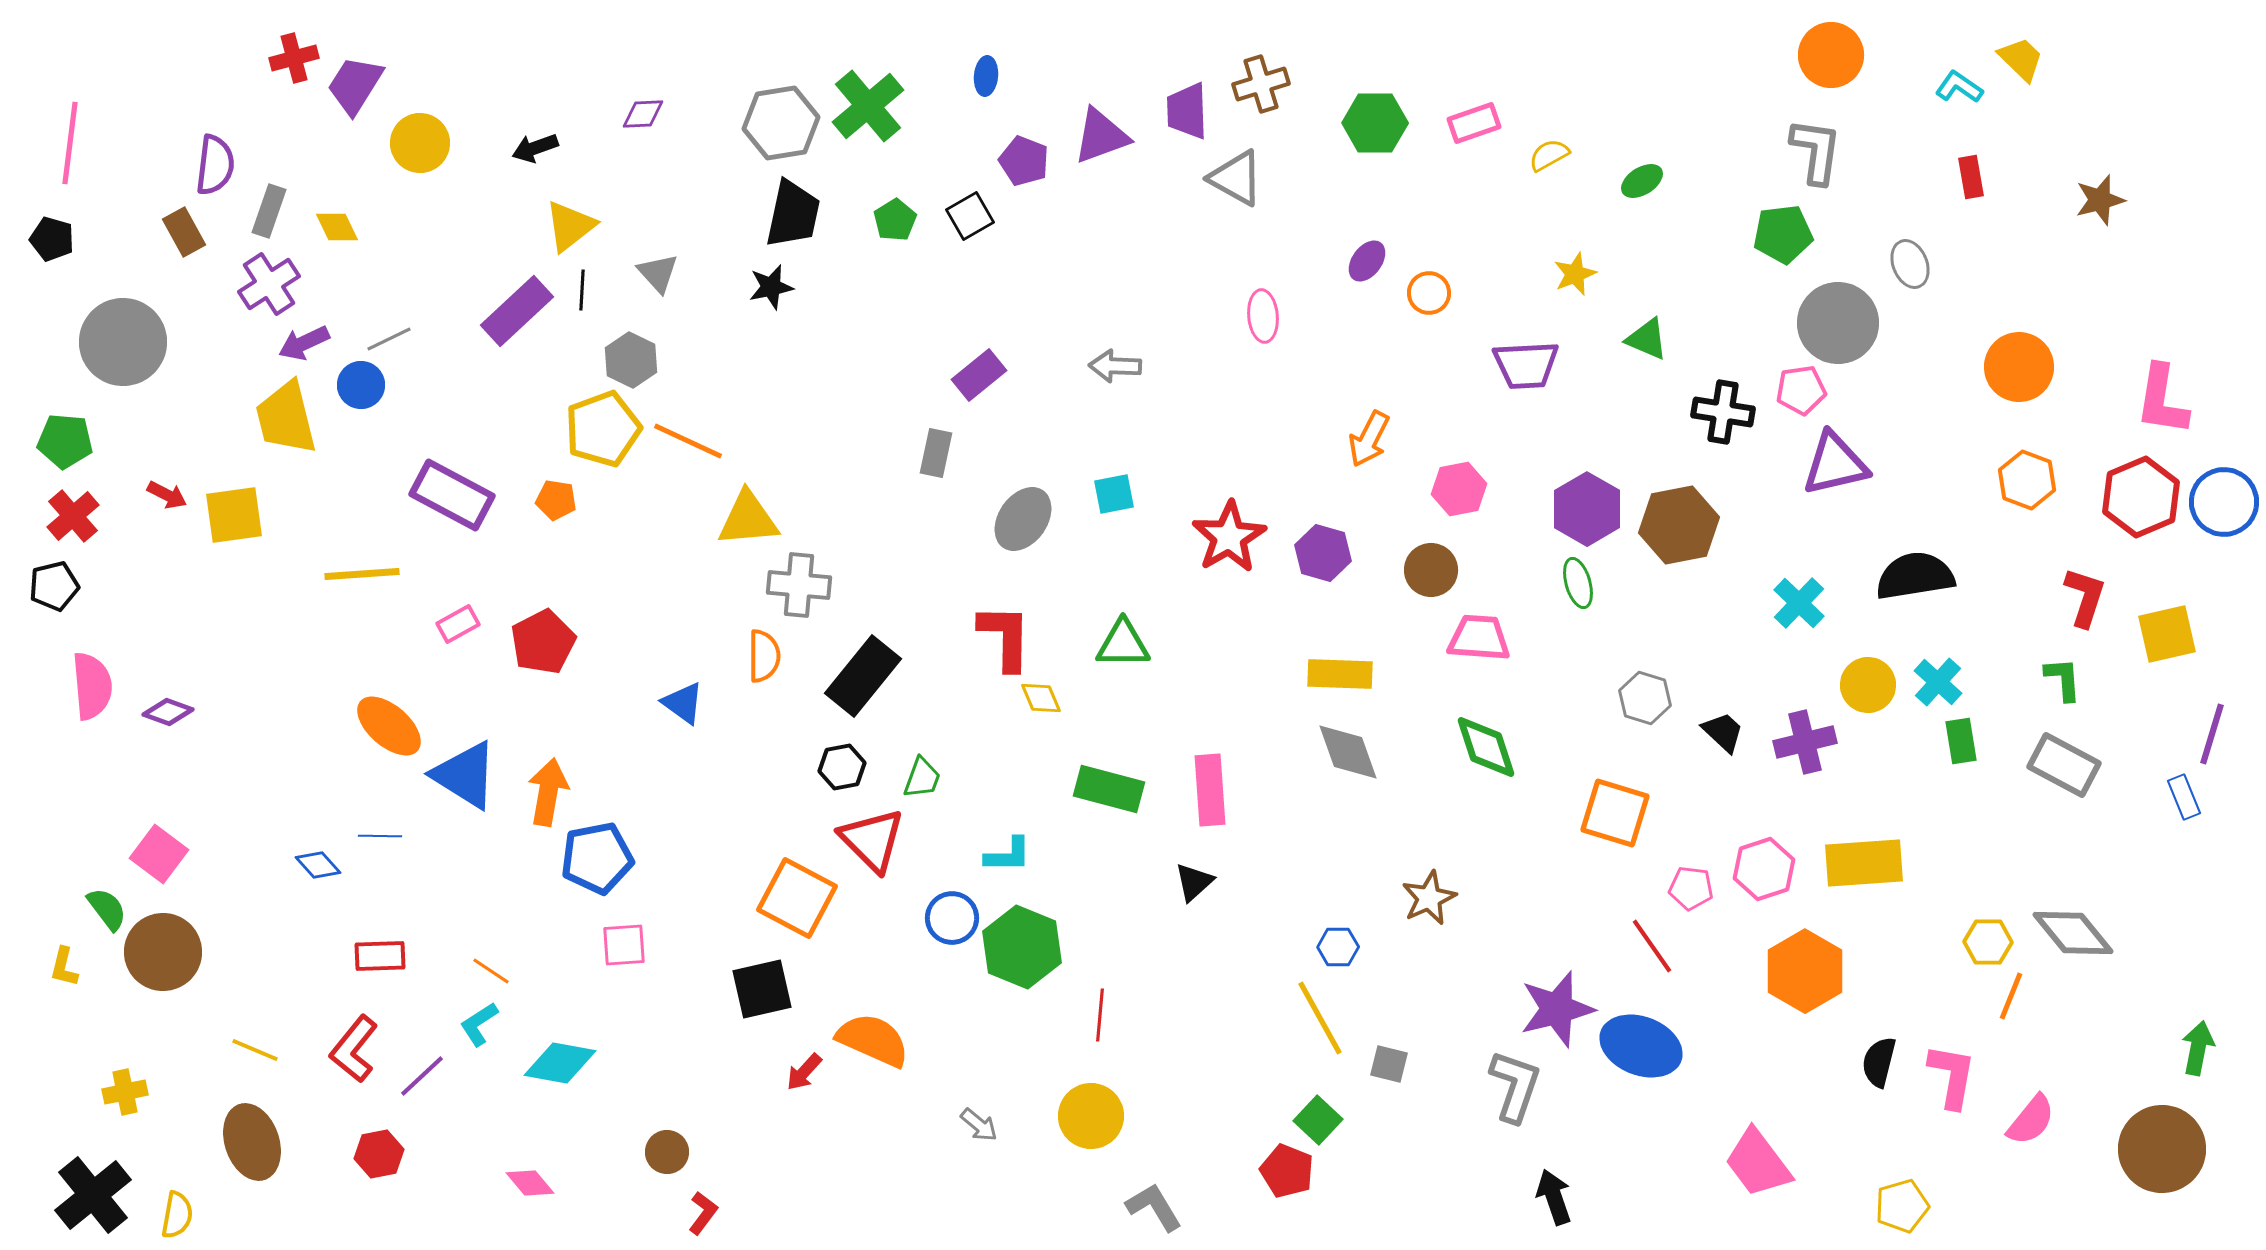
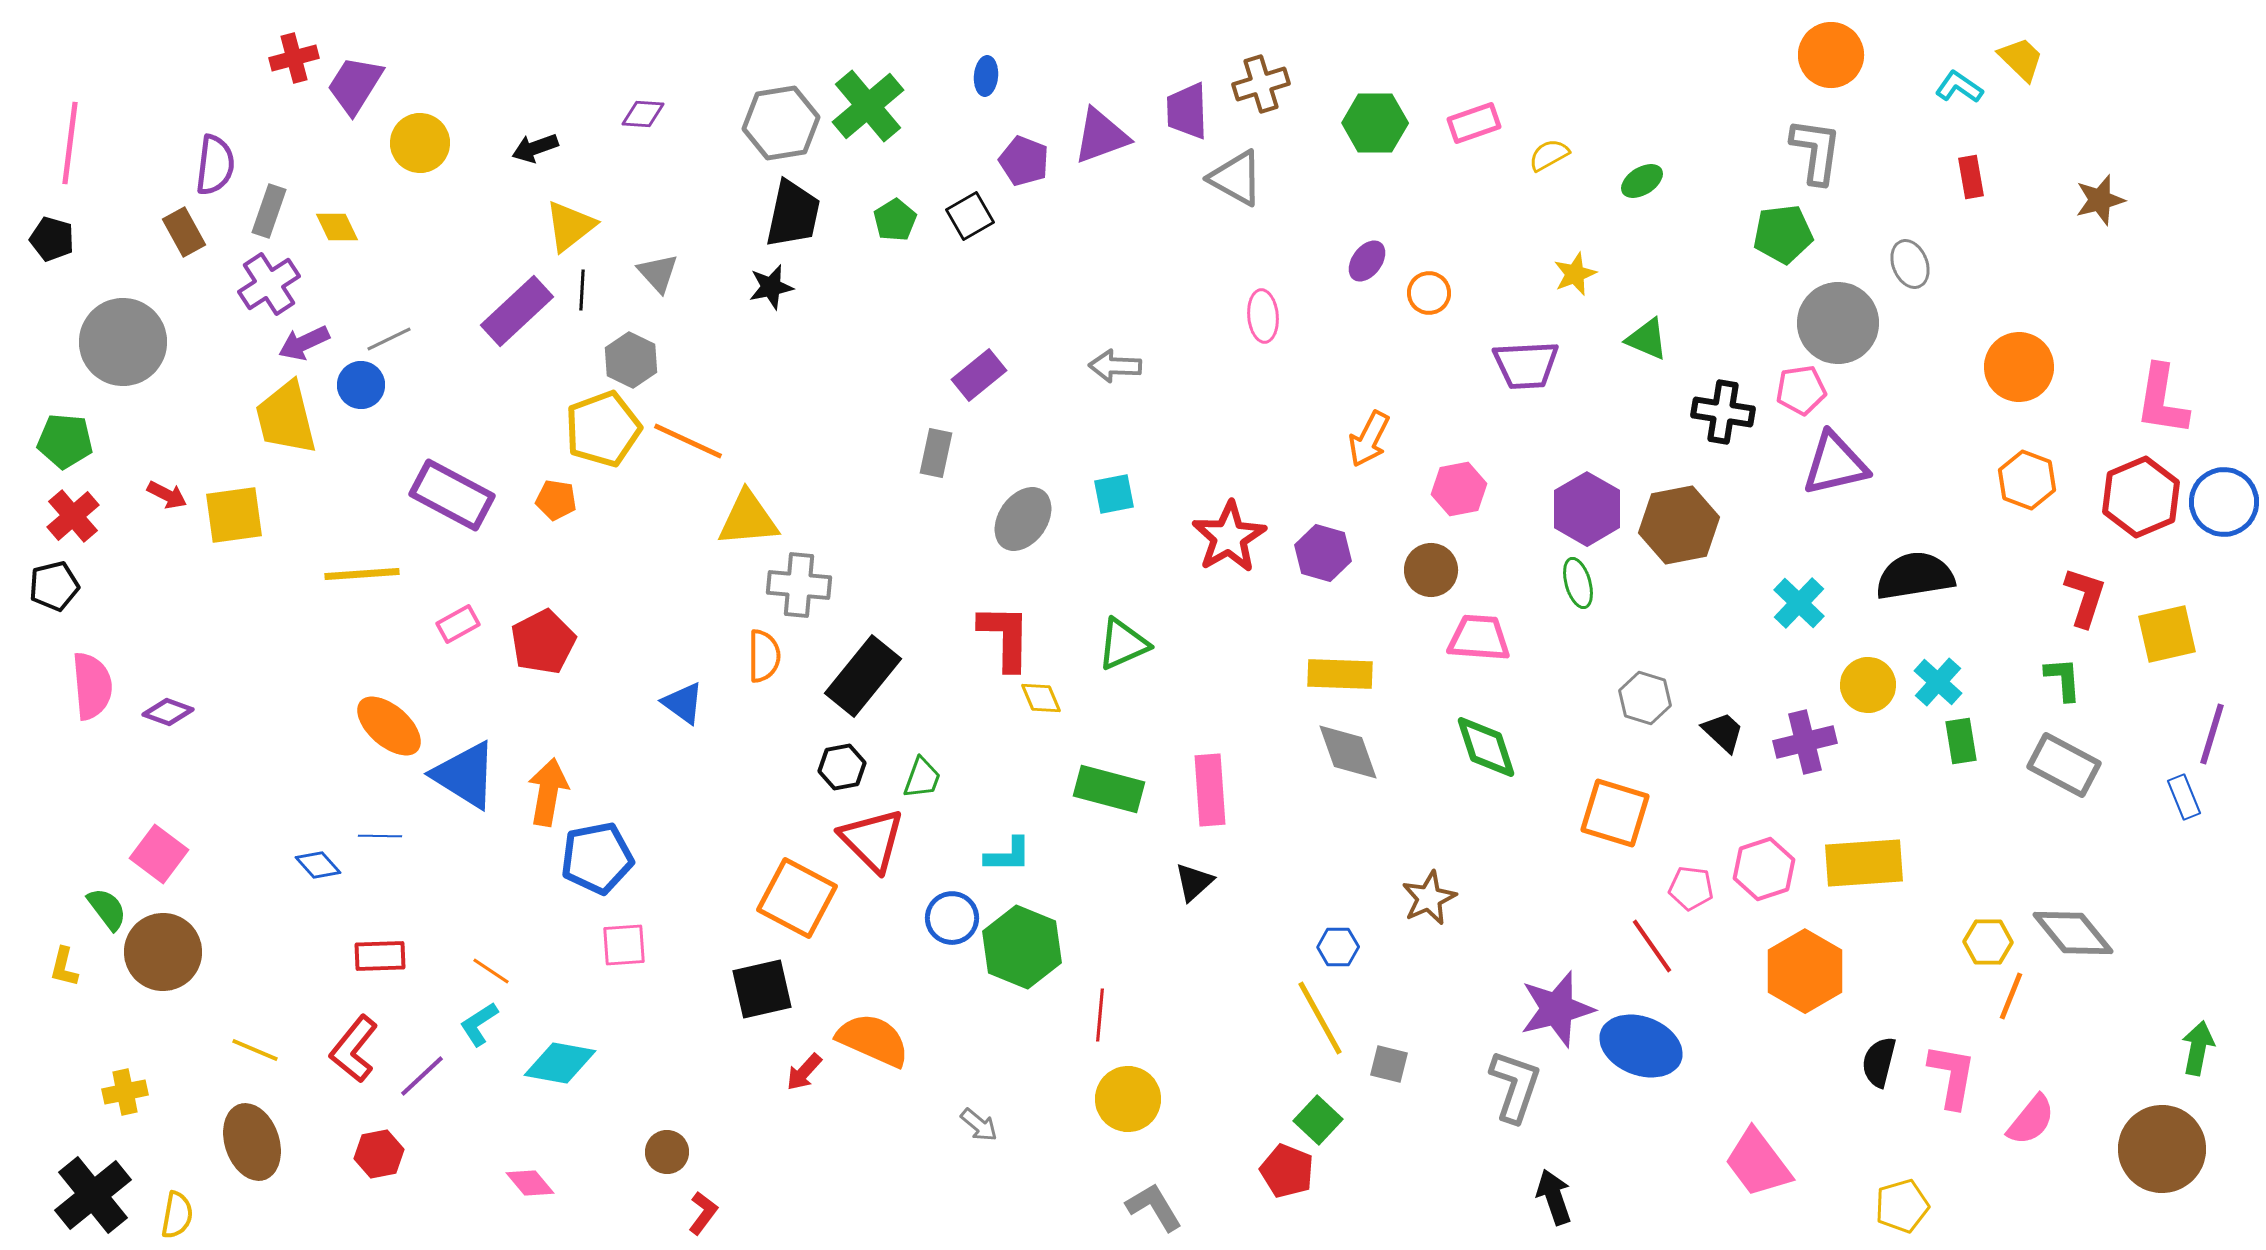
purple diamond at (643, 114): rotated 6 degrees clockwise
green triangle at (1123, 644): rotated 24 degrees counterclockwise
yellow circle at (1091, 1116): moved 37 px right, 17 px up
